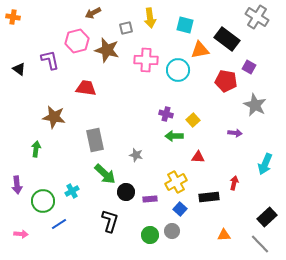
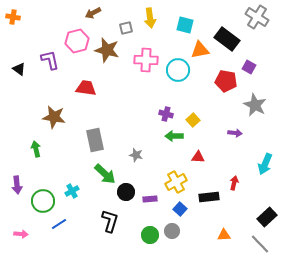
green arrow at (36, 149): rotated 21 degrees counterclockwise
